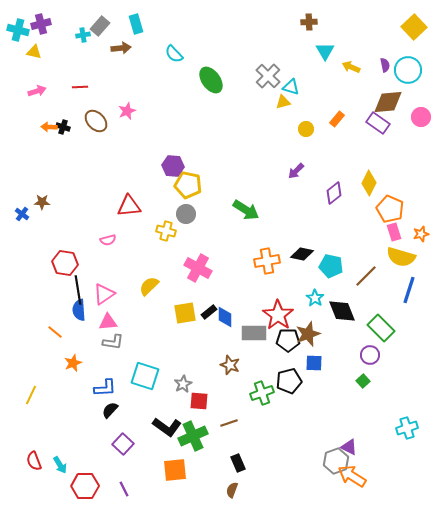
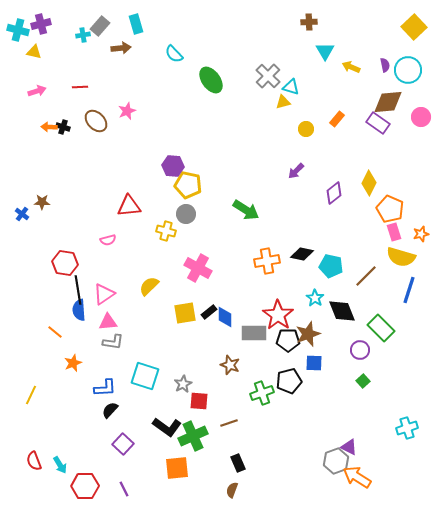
purple circle at (370, 355): moved 10 px left, 5 px up
orange square at (175, 470): moved 2 px right, 2 px up
orange arrow at (352, 476): moved 5 px right, 1 px down
